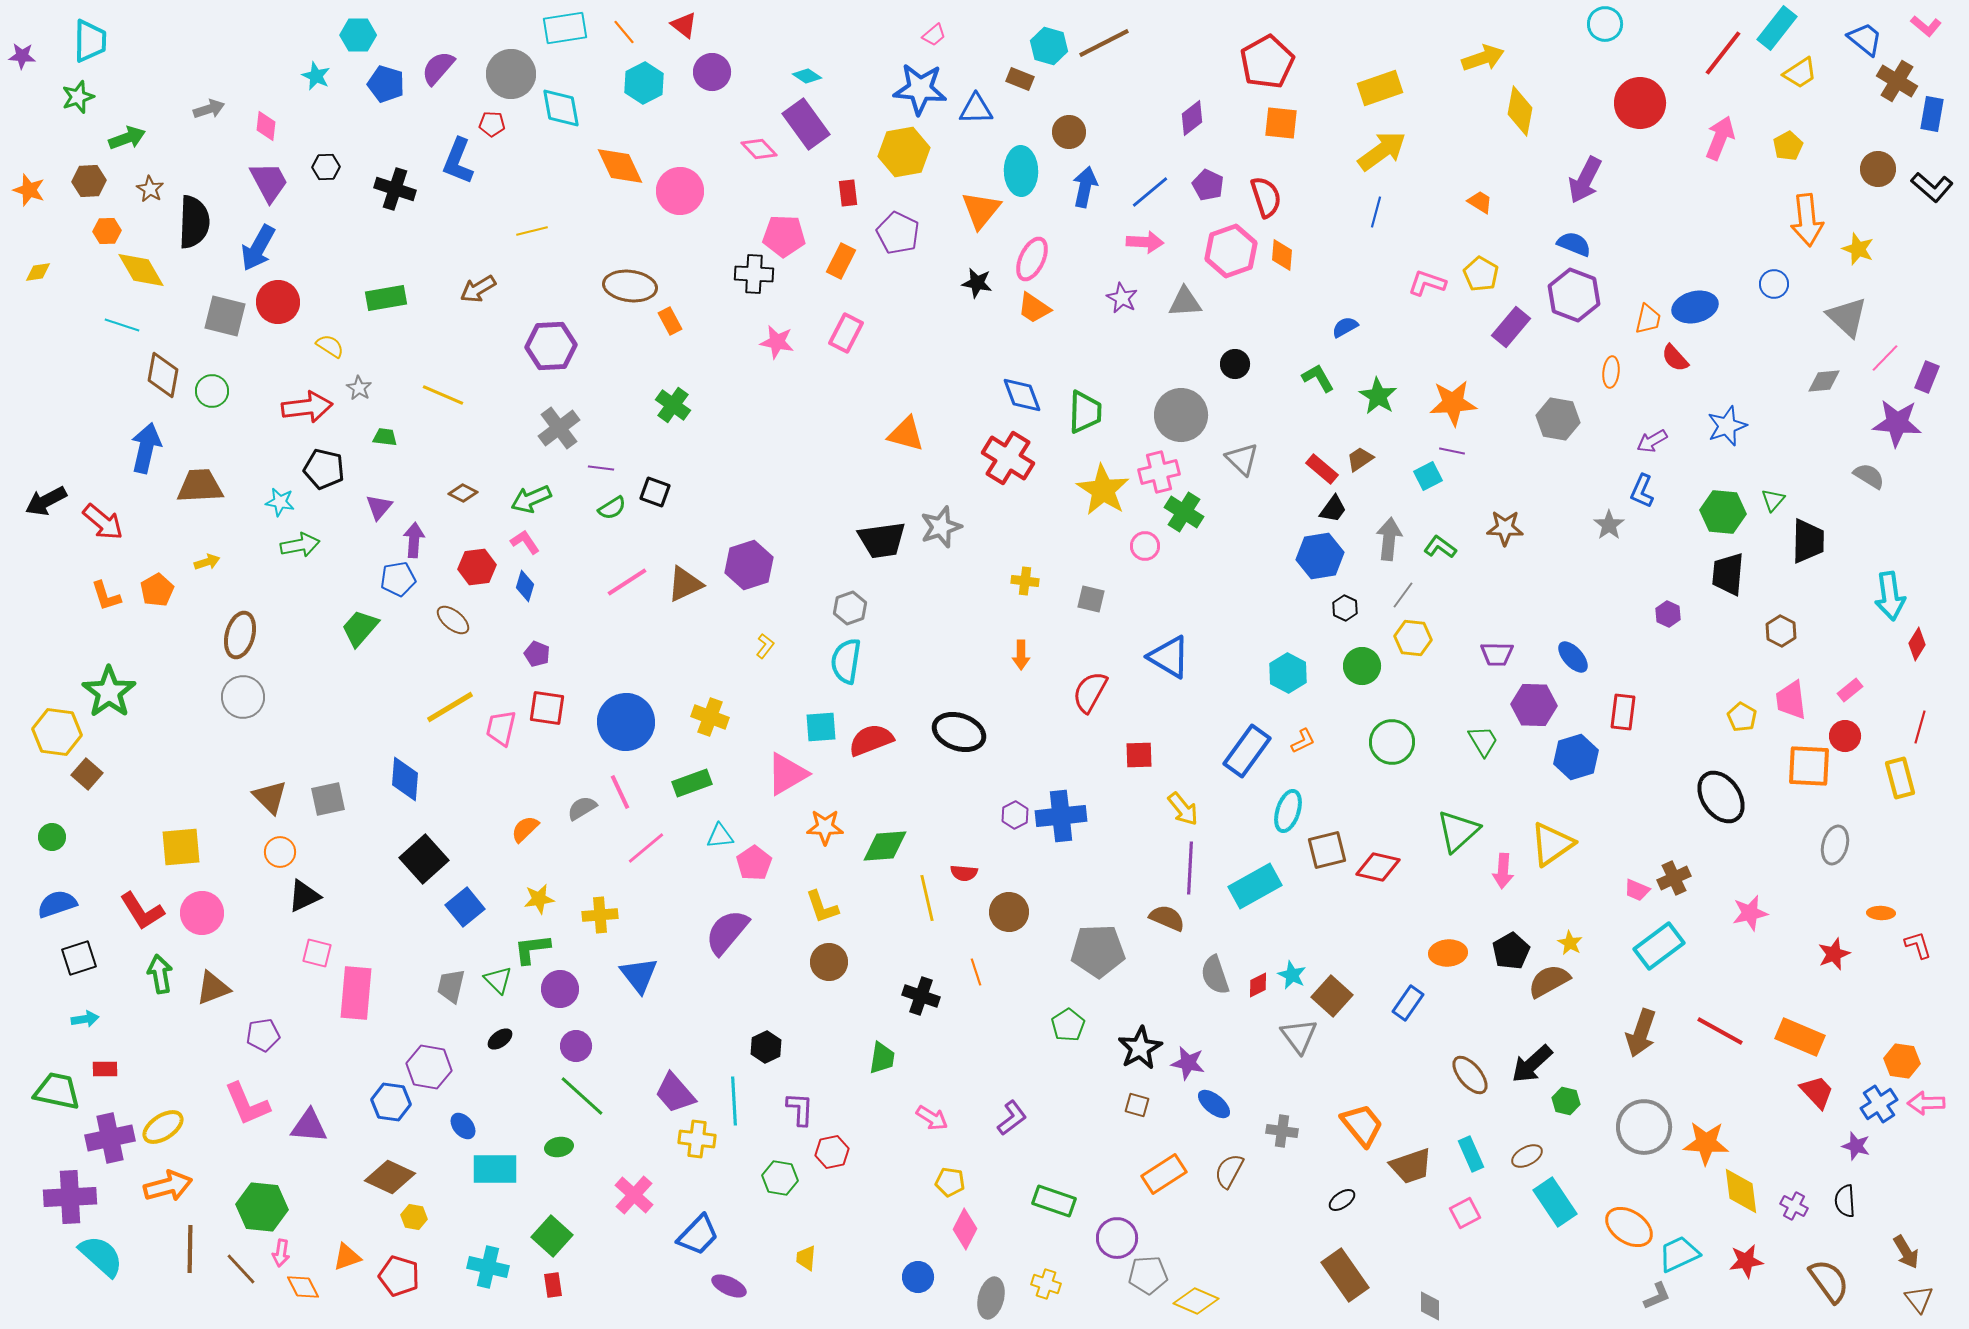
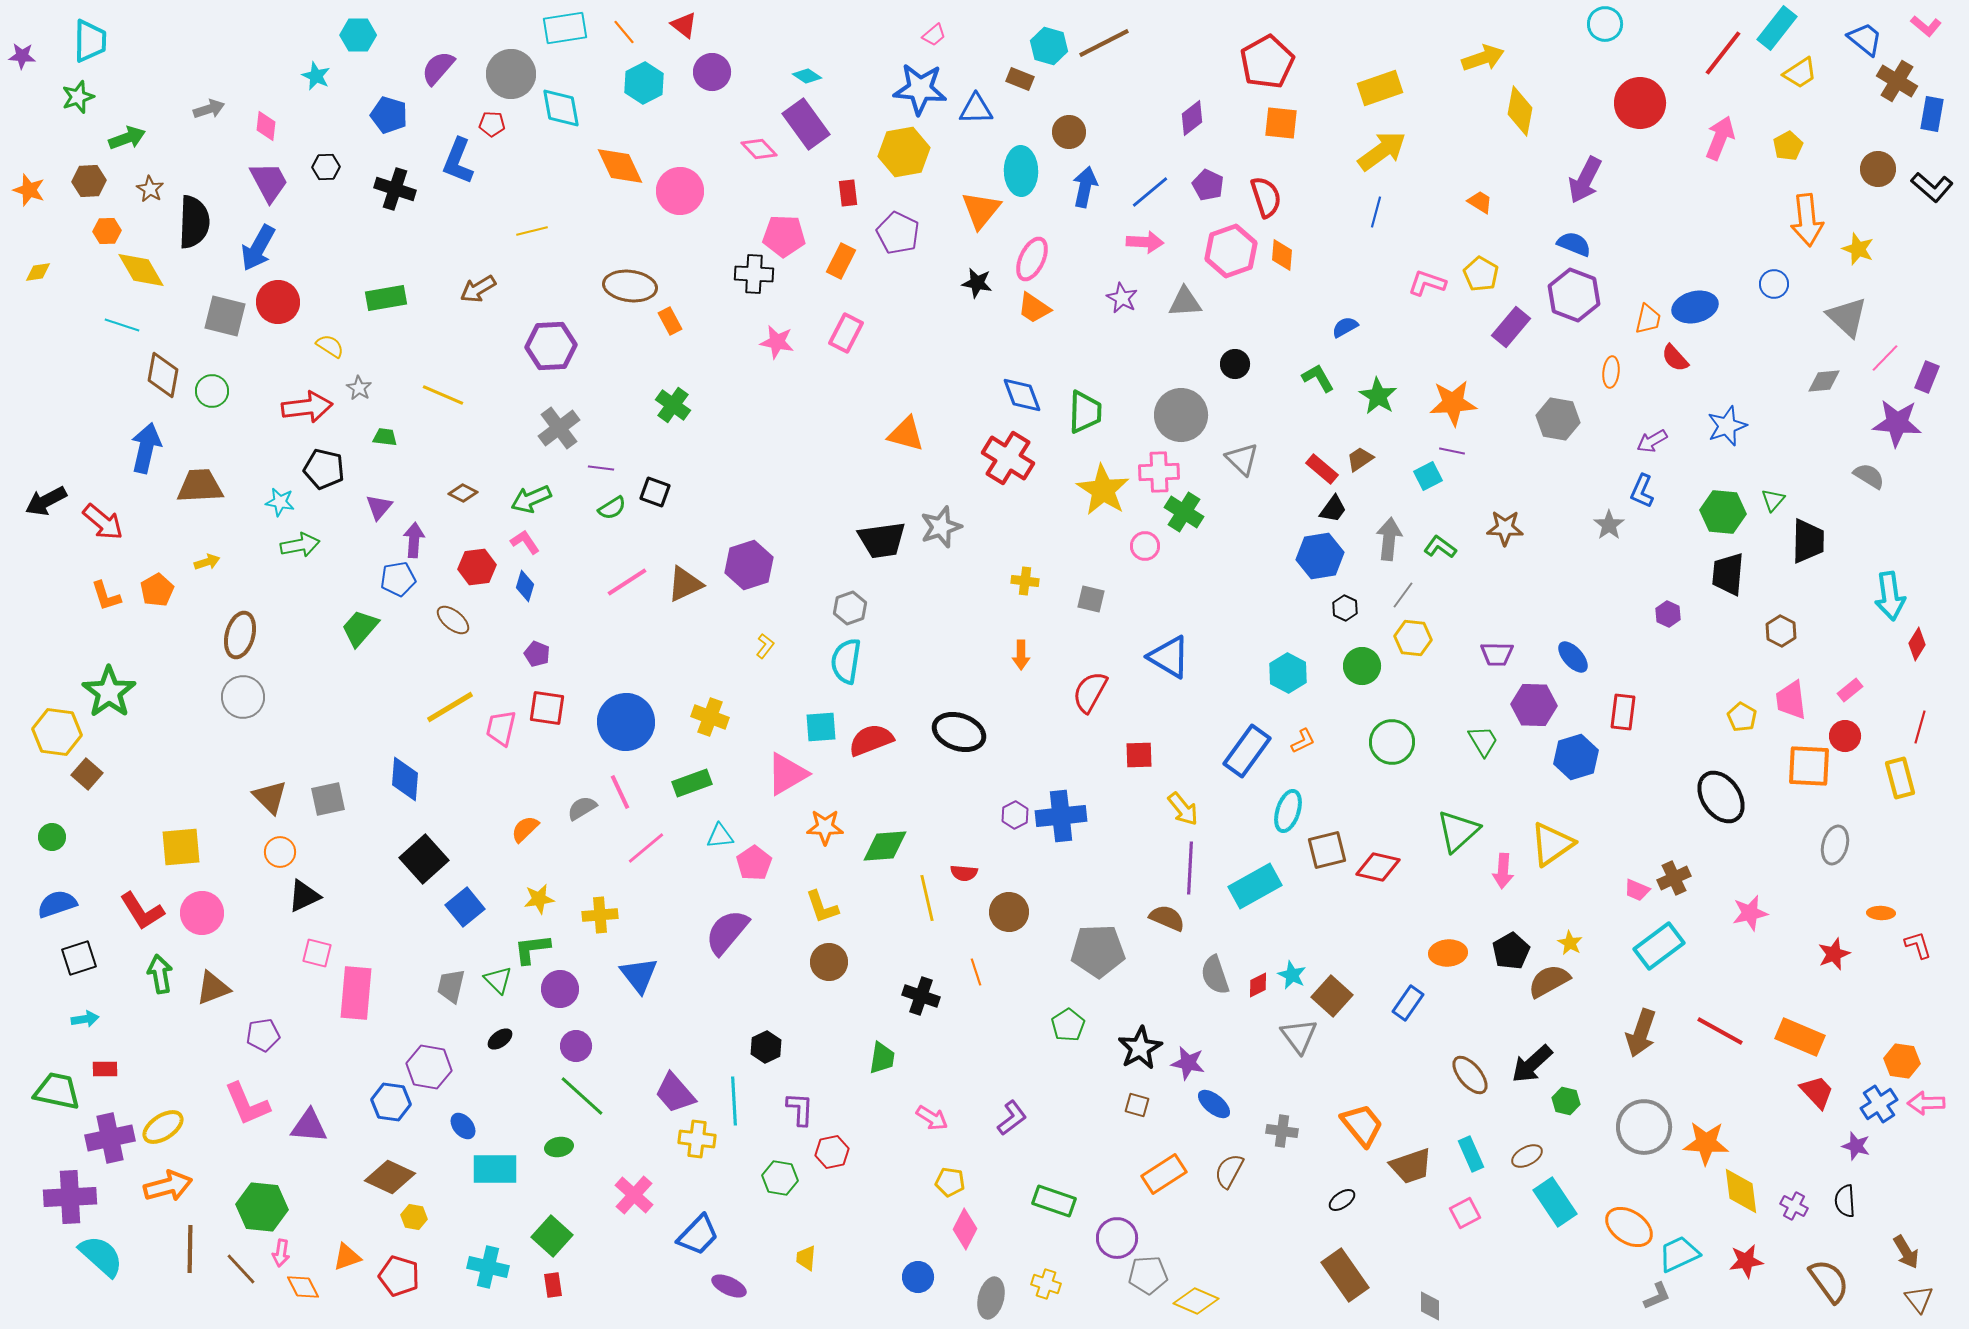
blue pentagon at (386, 84): moved 3 px right, 31 px down
pink cross at (1159, 472): rotated 12 degrees clockwise
